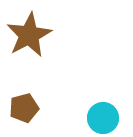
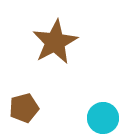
brown star: moved 26 px right, 7 px down
